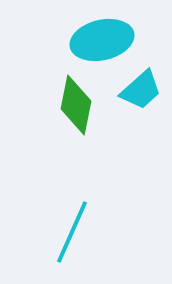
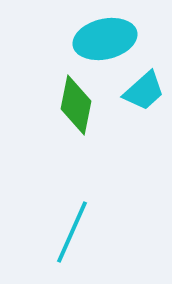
cyan ellipse: moved 3 px right, 1 px up
cyan trapezoid: moved 3 px right, 1 px down
